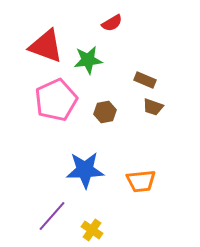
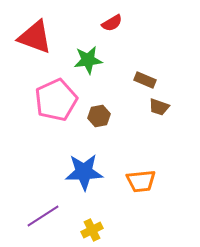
red triangle: moved 11 px left, 9 px up
brown trapezoid: moved 6 px right
brown hexagon: moved 6 px left, 4 px down
blue star: moved 1 px left, 2 px down
purple line: moved 9 px left; rotated 16 degrees clockwise
yellow cross: rotated 30 degrees clockwise
